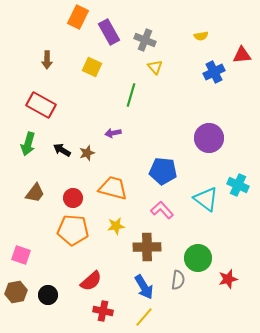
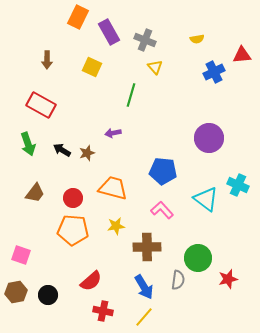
yellow semicircle: moved 4 px left, 3 px down
green arrow: rotated 35 degrees counterclockwise
